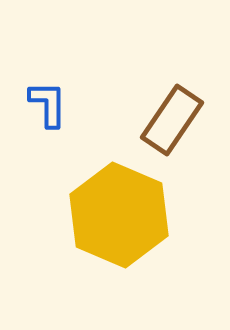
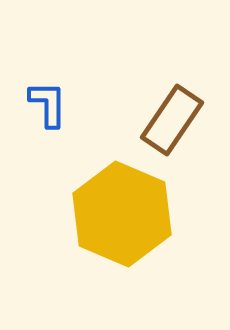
yellow hexagon: moved 3 px right, 1 px up
